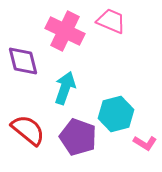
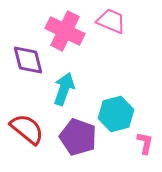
purple diamond: moved 5 px right, 1 px up
cyan arrow: moved 1 px left, 1 px down
red semicircle: moved 1 px left, 1 px up
pink L-shape: rotated 110 degrees counterclockwise
